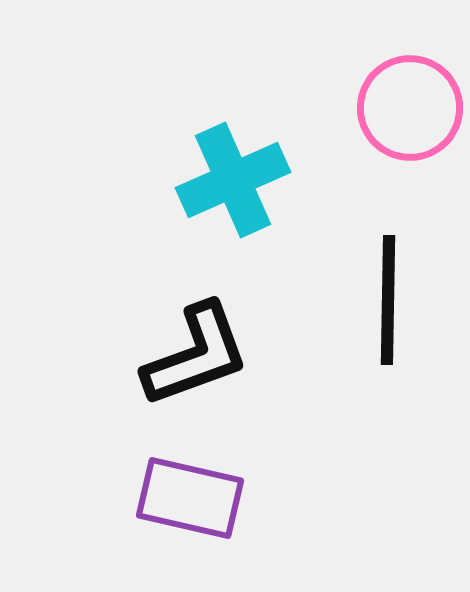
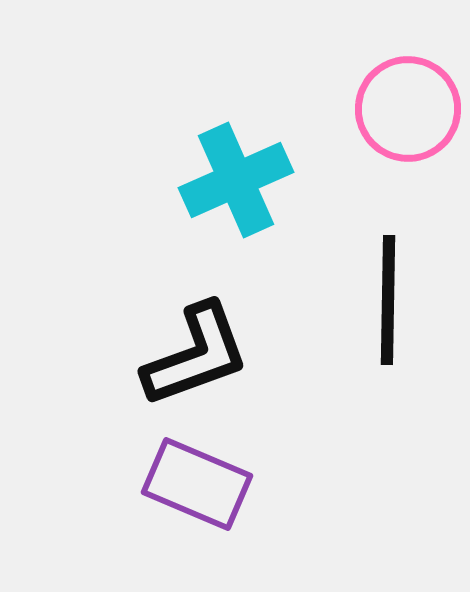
pink circle: moved 2 px left, 1 px down
cyan cross: moved 3 px right
purple rectangle: moved 7 px right, 14 px up; rotated 10 degrees clockwise
